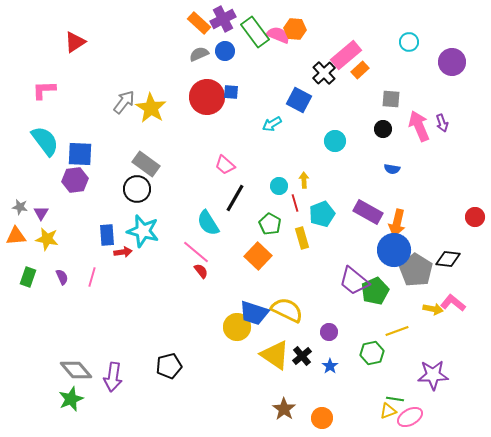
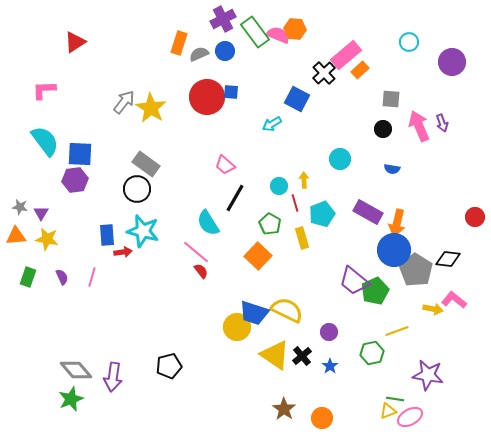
orange rectangle at (199, 23): moved 20 px left, 20 px down; rotated 65 degrees clockwise
blue square at (299, 100): moved 2 px left, 1 px up
cyan circle at (335, 141): moved 5 px right, 18 px down
pink L-shape at (453, 303): moved 1 px right, 3 px up
purple star at (433, 375): moved 5 px left; rotated 12 degrees clockwise
